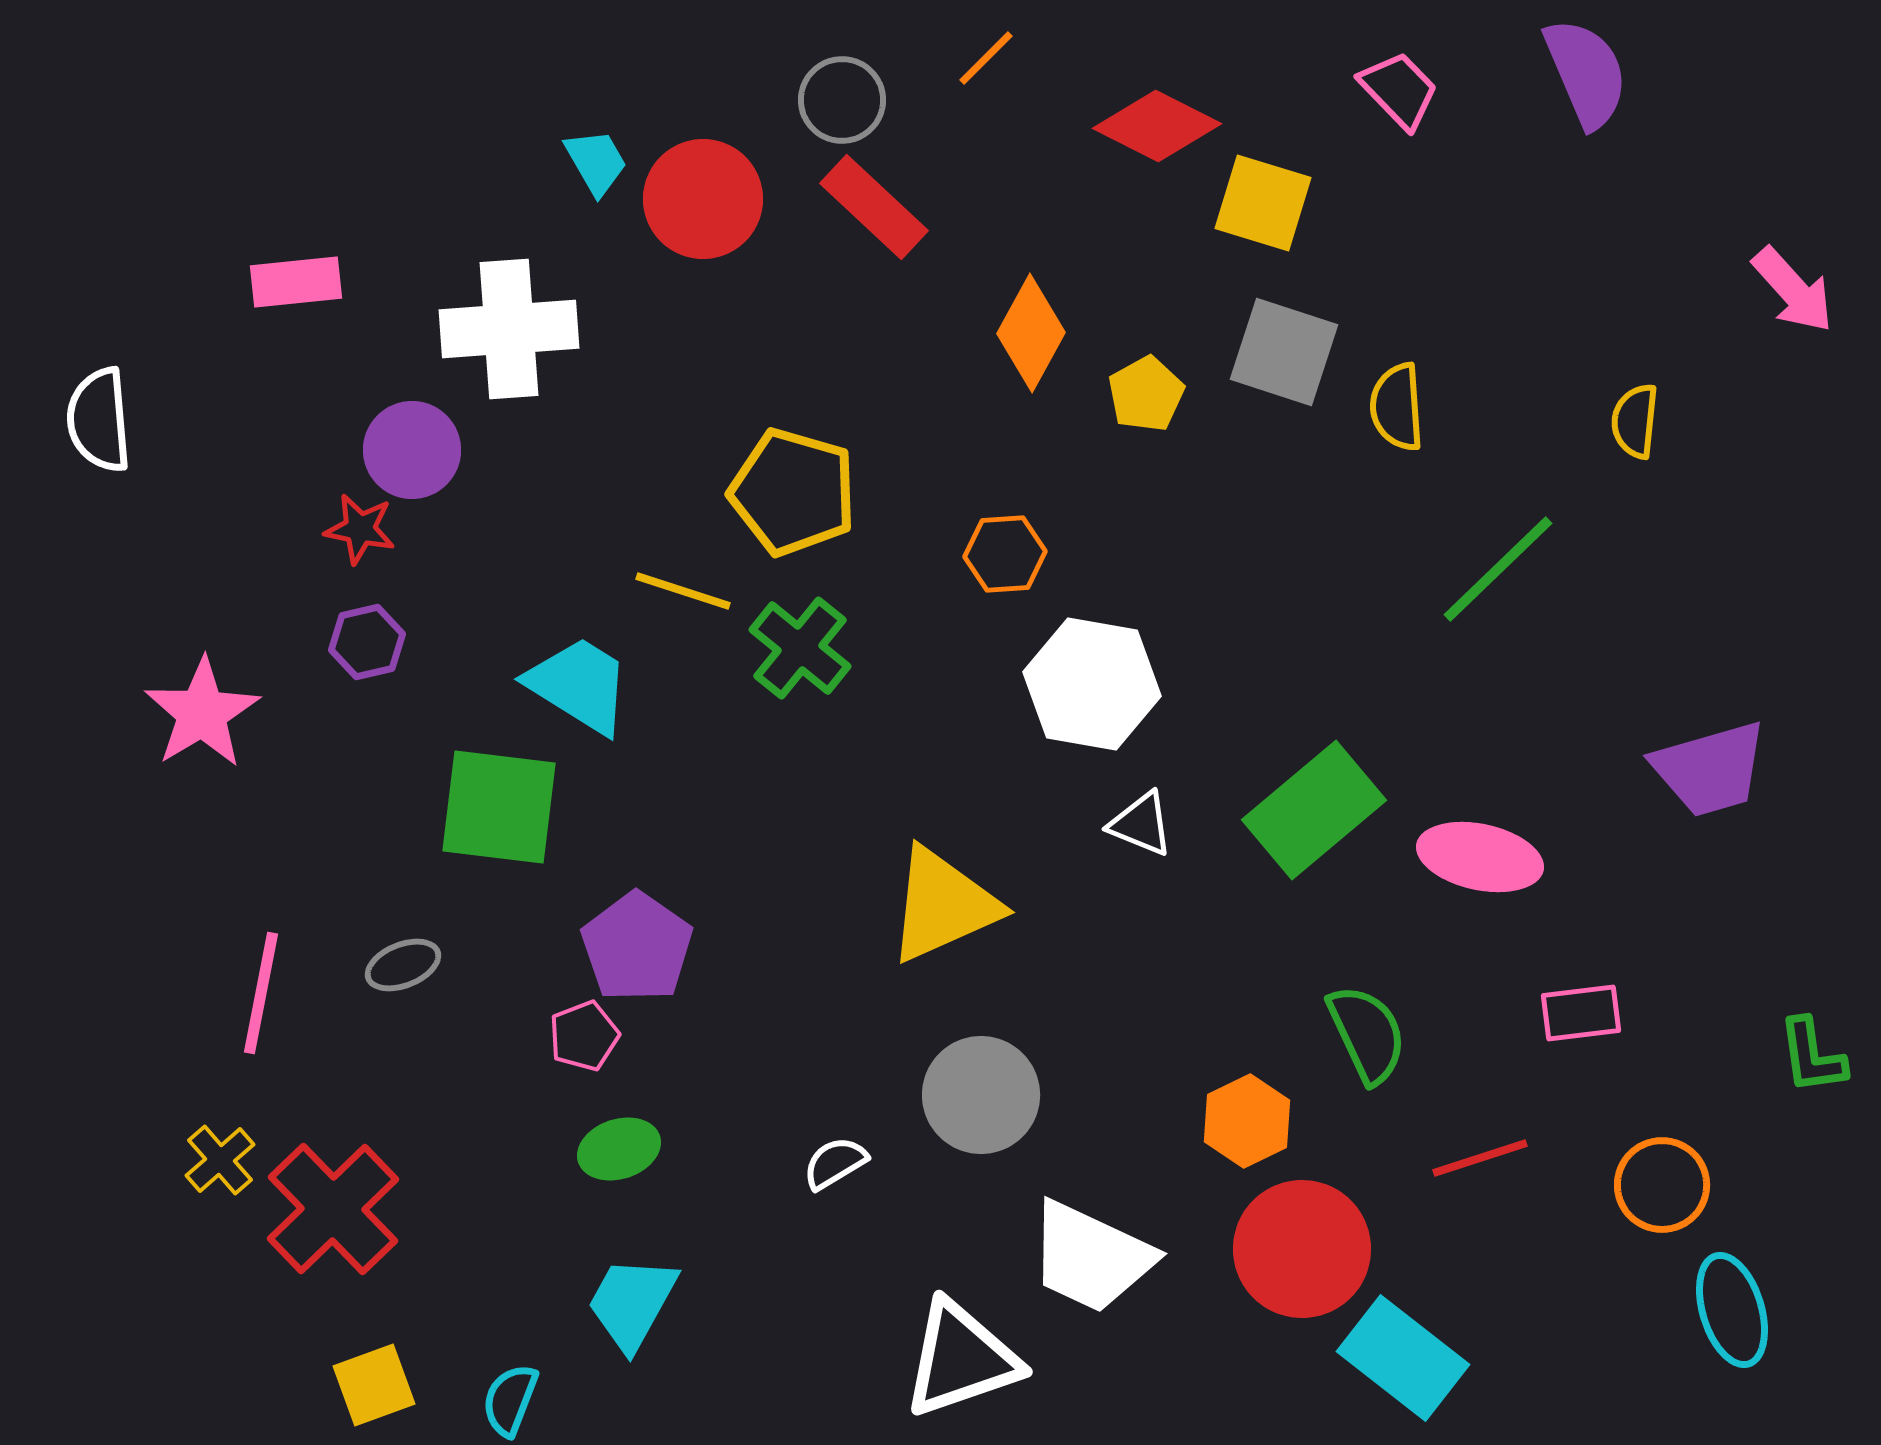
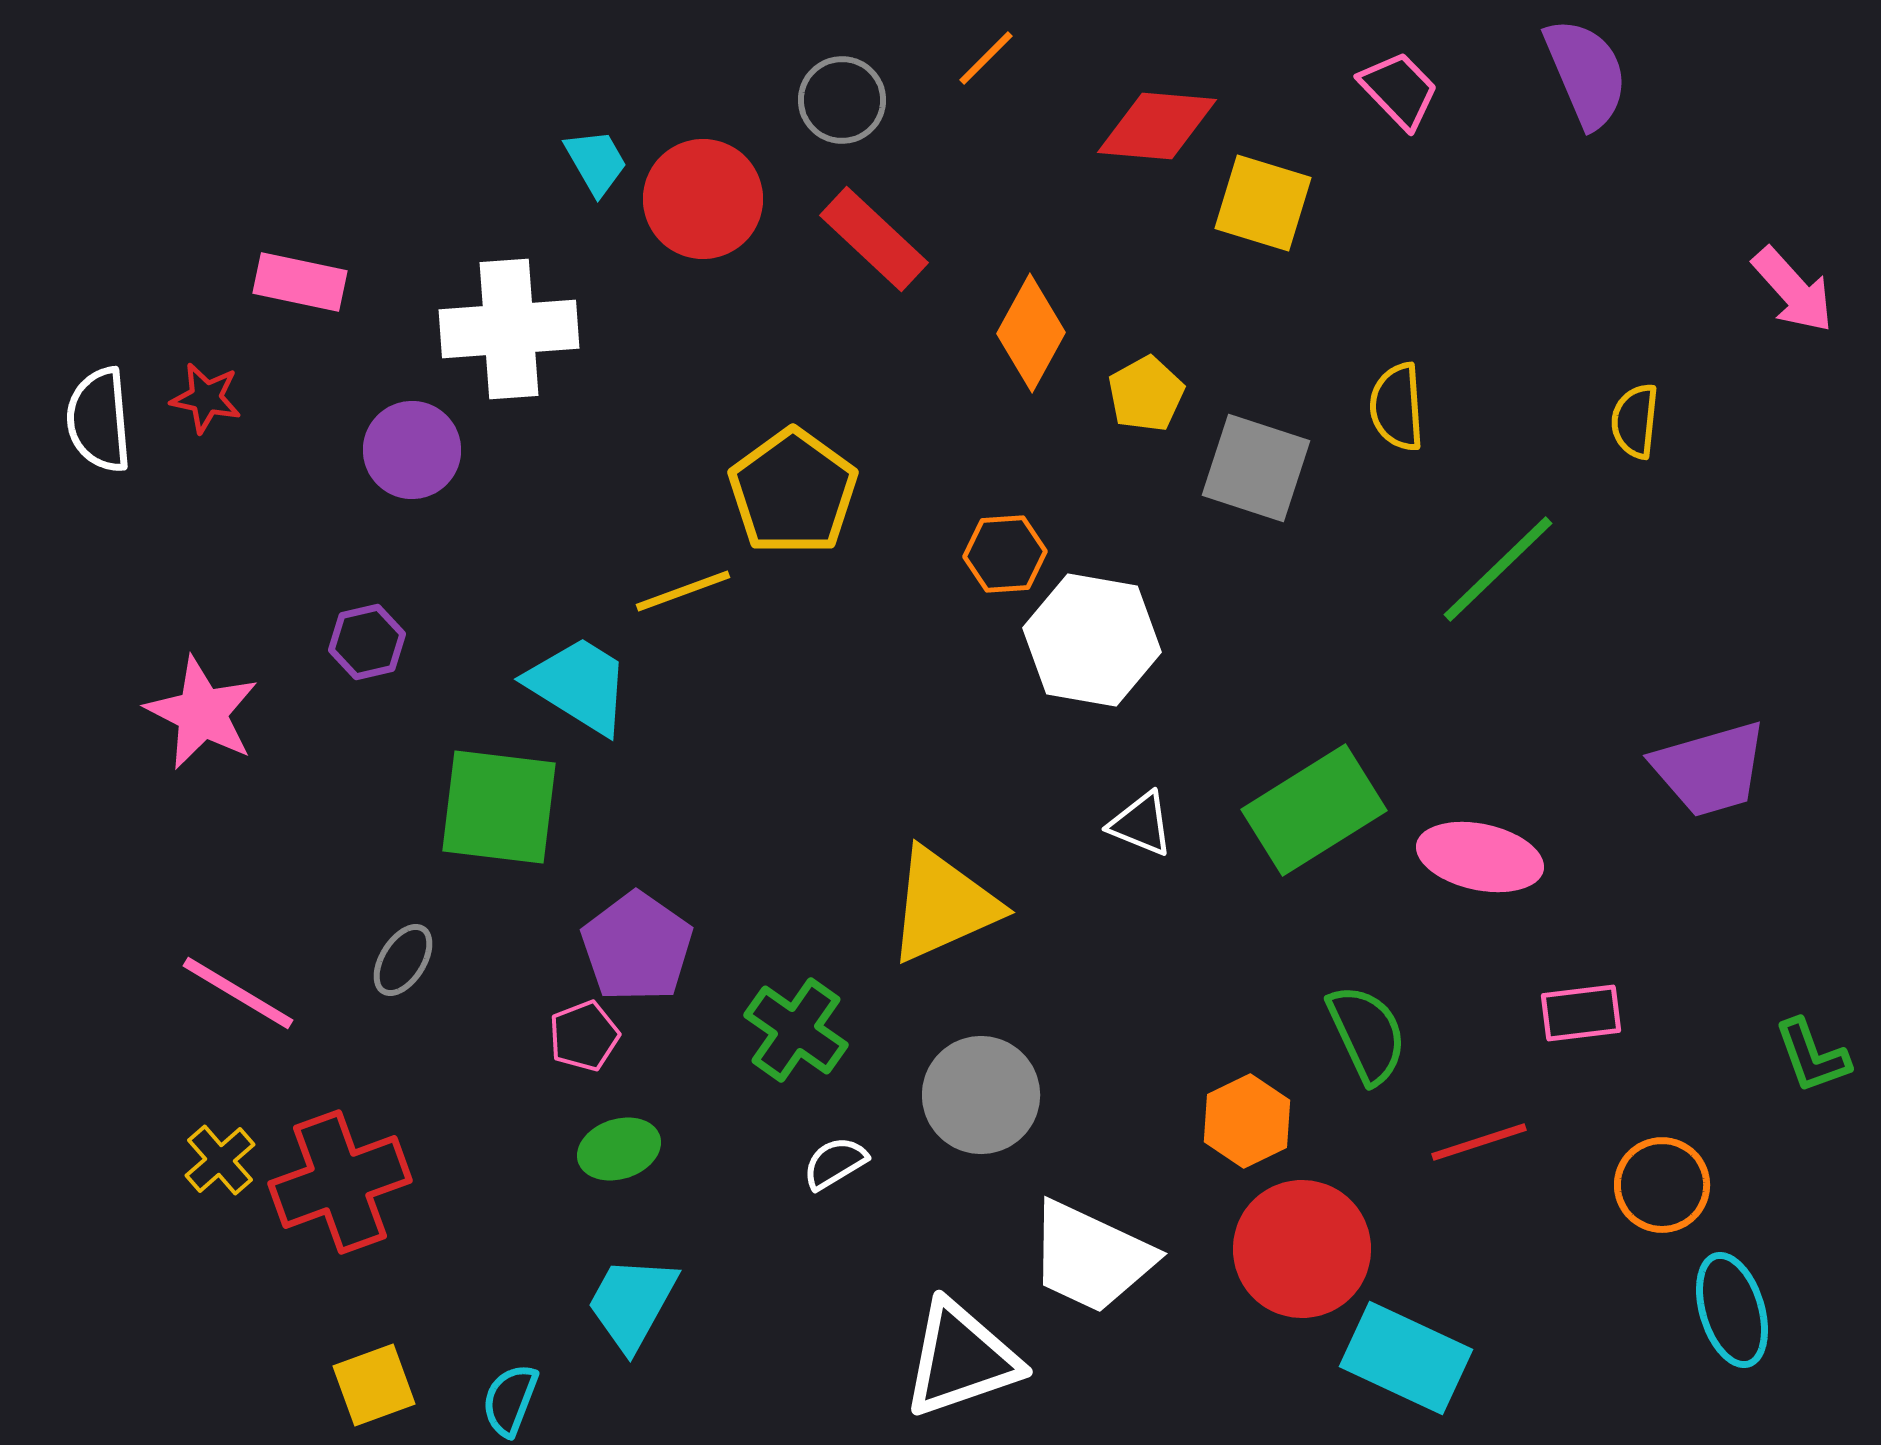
red diamond at (1157, 126): rotated 22 degrees counterclockwise
red rectangle at (874, 207): moved 32 px down
pink rectangle at (296, 282): moved 4 px right; rotated 18 degrees clockwise
gray square at (1284, 352): moved 28 px left, 116 px down
yellow pentagon at (793, 492): rotated 20 degrees clockwise
red star at (360, 529): moved 154 px left, 131 px up
yellow line at (683, 591): rotated 38 degrees counterclockwise
green cross at (800, 648): moved 4 px left, 382 px down; rotated 4 degrees counterclockwise
white hexagon at (1092, 684): moved 44 px up
pink star at (202, 713): rotated 14 degrees counterclockwise
green rectangle at (1314, 810): rotated 8 degrees clockwise
gray ellipse at (403, 965): moved 5 px up; rotated 36 degrees counterclockwise
pink line at (261, 993): moved 23 px left; rotated 70 degrees counterclockwise
green L-shape at (1812, 1056): rotated 12 degrees counterclockwise
red line at (1480, 1158): moved 1 px left, 16 px up
red cross at (333, 1209): moved 7 px right, 27 px up; rotated 24 degrees clockwise
cyan rectangle at (1403, 1358): moved 3 px right; rotated 13 degrees counterclockwise
